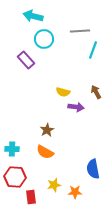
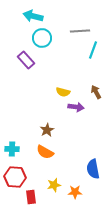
cyan circle: moved 2 px left, 1 px up
